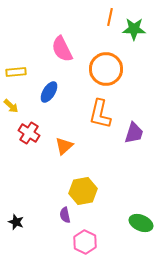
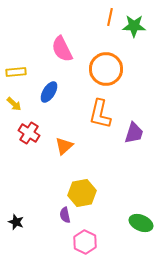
green star: moved 3 px up
yellow arrow: moved 3 px right, 2 px up
yellow hexagon: moved 1 px left, 2 px down
